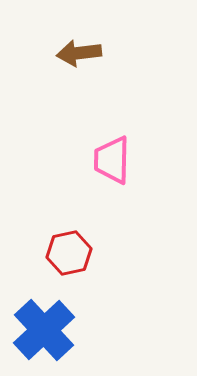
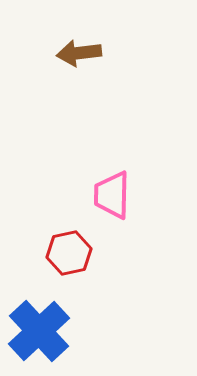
pink trapezoid: moved 35 px down
blue cross: moved 5 px left, 1 px down
